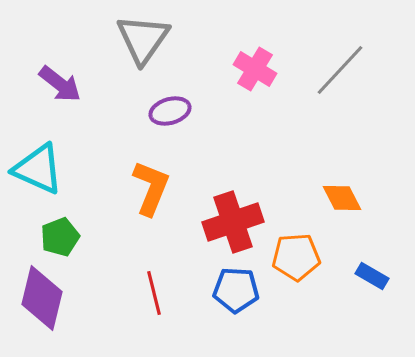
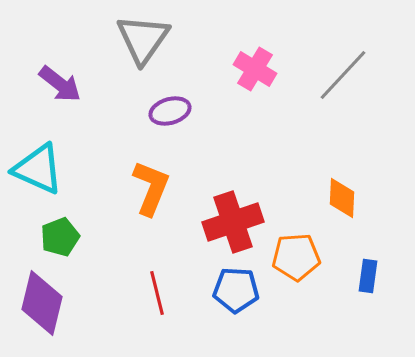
gray line: moved 3 px right, 5 px down
orange diamond: rotated 30 degrees clockwise
blue rectangle: moved 4 px left; rotated 68 degrees clockwise
red line: moved 3 px right
purple diamond: moved 5 px down
